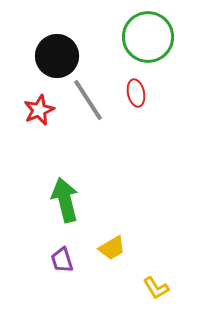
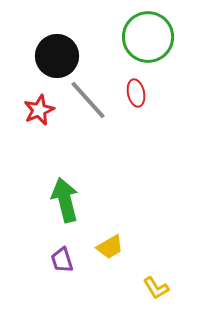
gray line: rotated 9 degrees counterclockwise
yellow trapezoid: moved 2 px left, 1 px up
